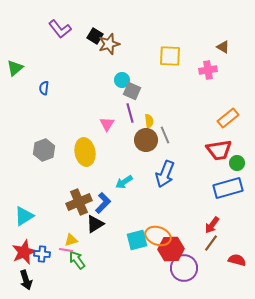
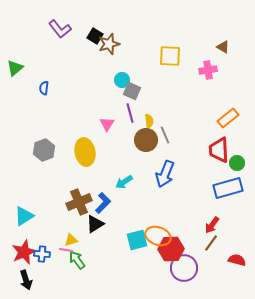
red trapezoid: rotated 96 degrees clockwise
